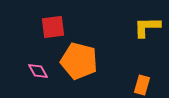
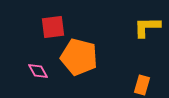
orange pentagon: moved 4 px up
